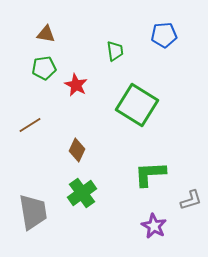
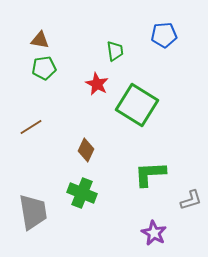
brown triangle: moved 6 px left, 6 px down
red star: moved 21 px right, 1 px up
brown line: moved 1 px right, 2 px down
brown diamond: moved 9 px right
green cross: rotated 32 degrees counterclockwise
purple star: moved 7 px down
